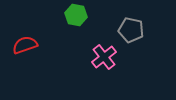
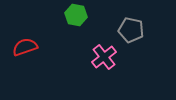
red semicircle: moved 2 px down
